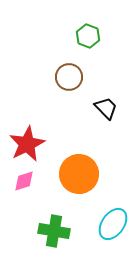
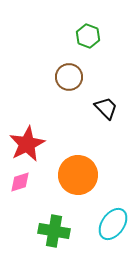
orange circle: moved 1 px left, 1 px down
pink diamond: moved 4 px left, 1 px down
